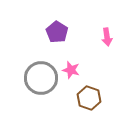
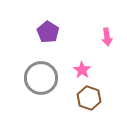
purple pentagon: moved 9 px left
pink star: moved 11 px right; rotated 18 degrees clockwise
